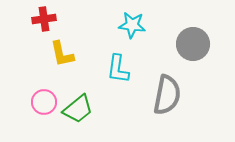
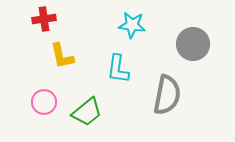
yellow L-shape: moved 2 px down
green trapezoid: moved 9 px right, 3 px down
